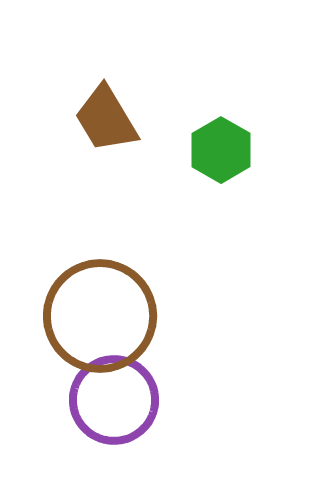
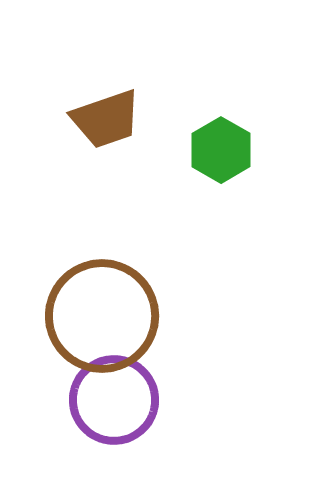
brown trapezoid: rotated 78 degrees counterclockwise
brown circle: moved 2 px right
